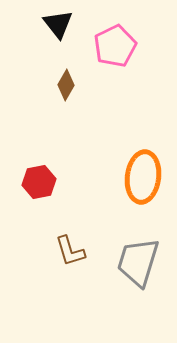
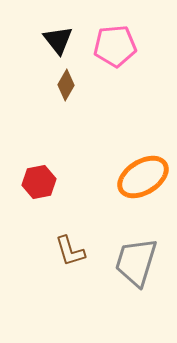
black triangle: moved 16 px down
pink pentagon: rotated 21 degrees clockwise
orange ellipse: rotated 51 degrees clockwise
gray trapezoid: moved 2 px left
